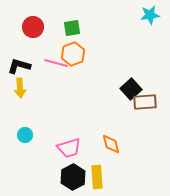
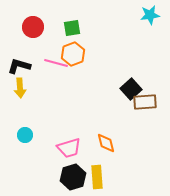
orange diamond: moved 5 px left, 1 px up
black hexagon: rotated 10 degrees clockwise
